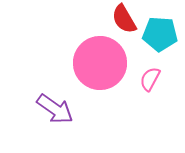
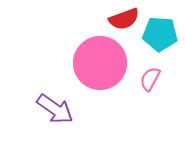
red semicircle: rotated 80 degrees counterclockwise
